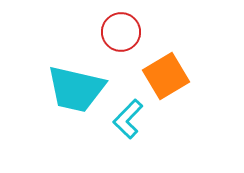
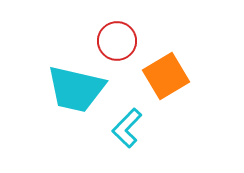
red circle: moved 4 px left, 9 px down
cyan L-shape: moved 1 px left, 9 px down
